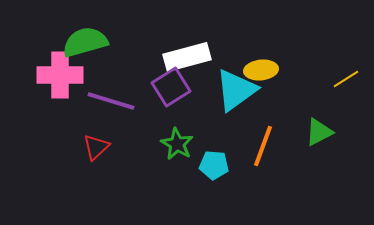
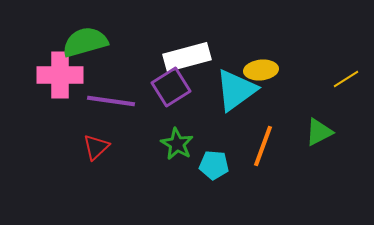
purple line: rotated 9 degrees counterclockwise
